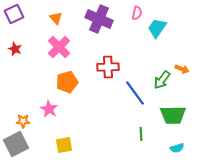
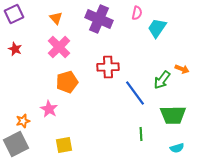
orange star: rotated 16 degrees counterclockwise
